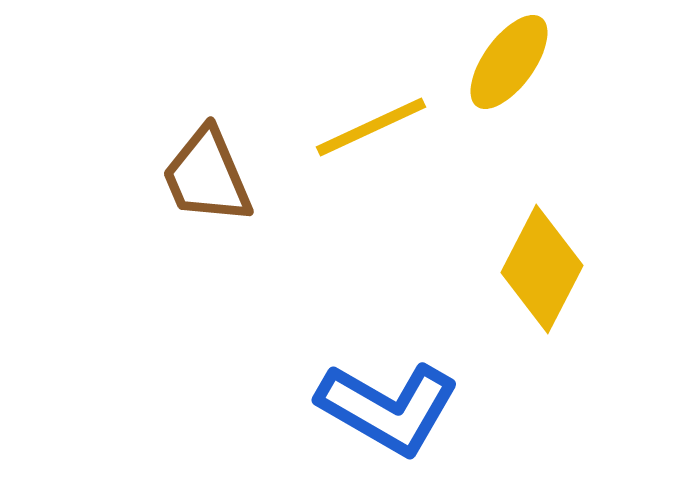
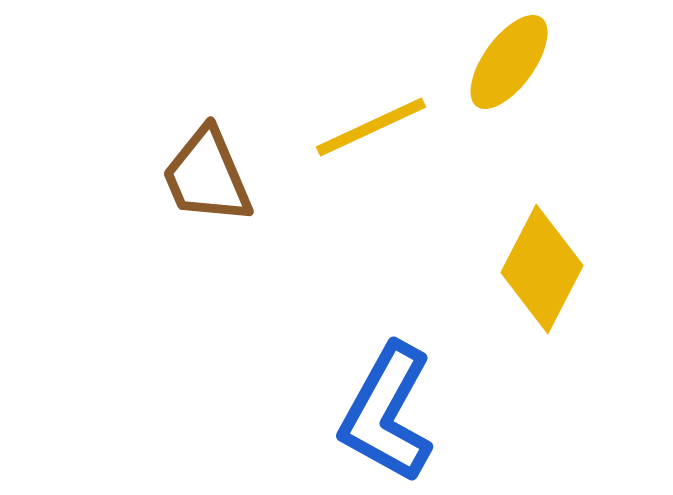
blue L-shape: moved 1 px left, 5 px down; rotated 89 degrees clockwise
